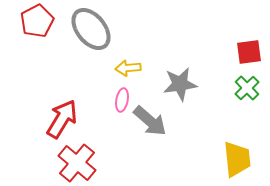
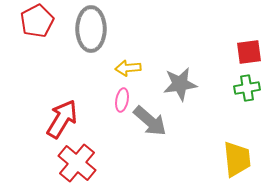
gray ellipse: rotated 39 degrees clockwise
green cross: rotated 35 degrees clockwise
